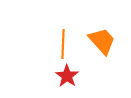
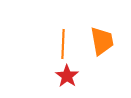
orange trapezoid: rotated 32 degrees clockwise
